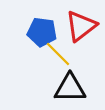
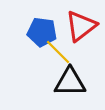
yellow line: moved 2 px up
black triangle: moved 6 px up
